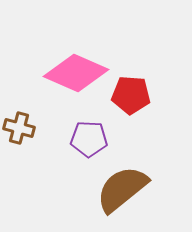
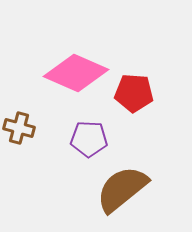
red pentagon: moved 3 px right, 2 px up
